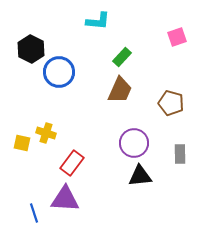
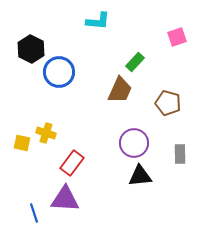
green rectangle: moved 13 px right, 5 px down
brown pentagon: moved 3 px left
